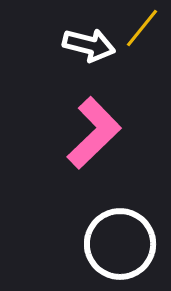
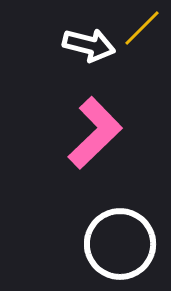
yellow line: rotated 6 degrees clockwise
pink L-shape: moved 1 px right
